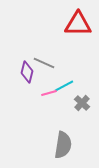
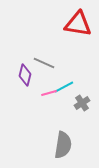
red triangle: rotated 8 degrees clockwise
purple diamond: moved 2 px left, 3 px down
cyan line: moved 1 px down
gray cross: rotated 14 degrees clockwise
